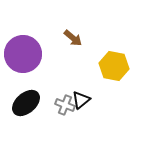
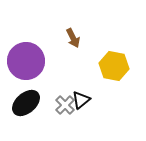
brown arrow: rotated 24 degrees clockwise
purple circle: moved 3 px right, 7 px down
gray cross: rotated 24 degrees clockwise
